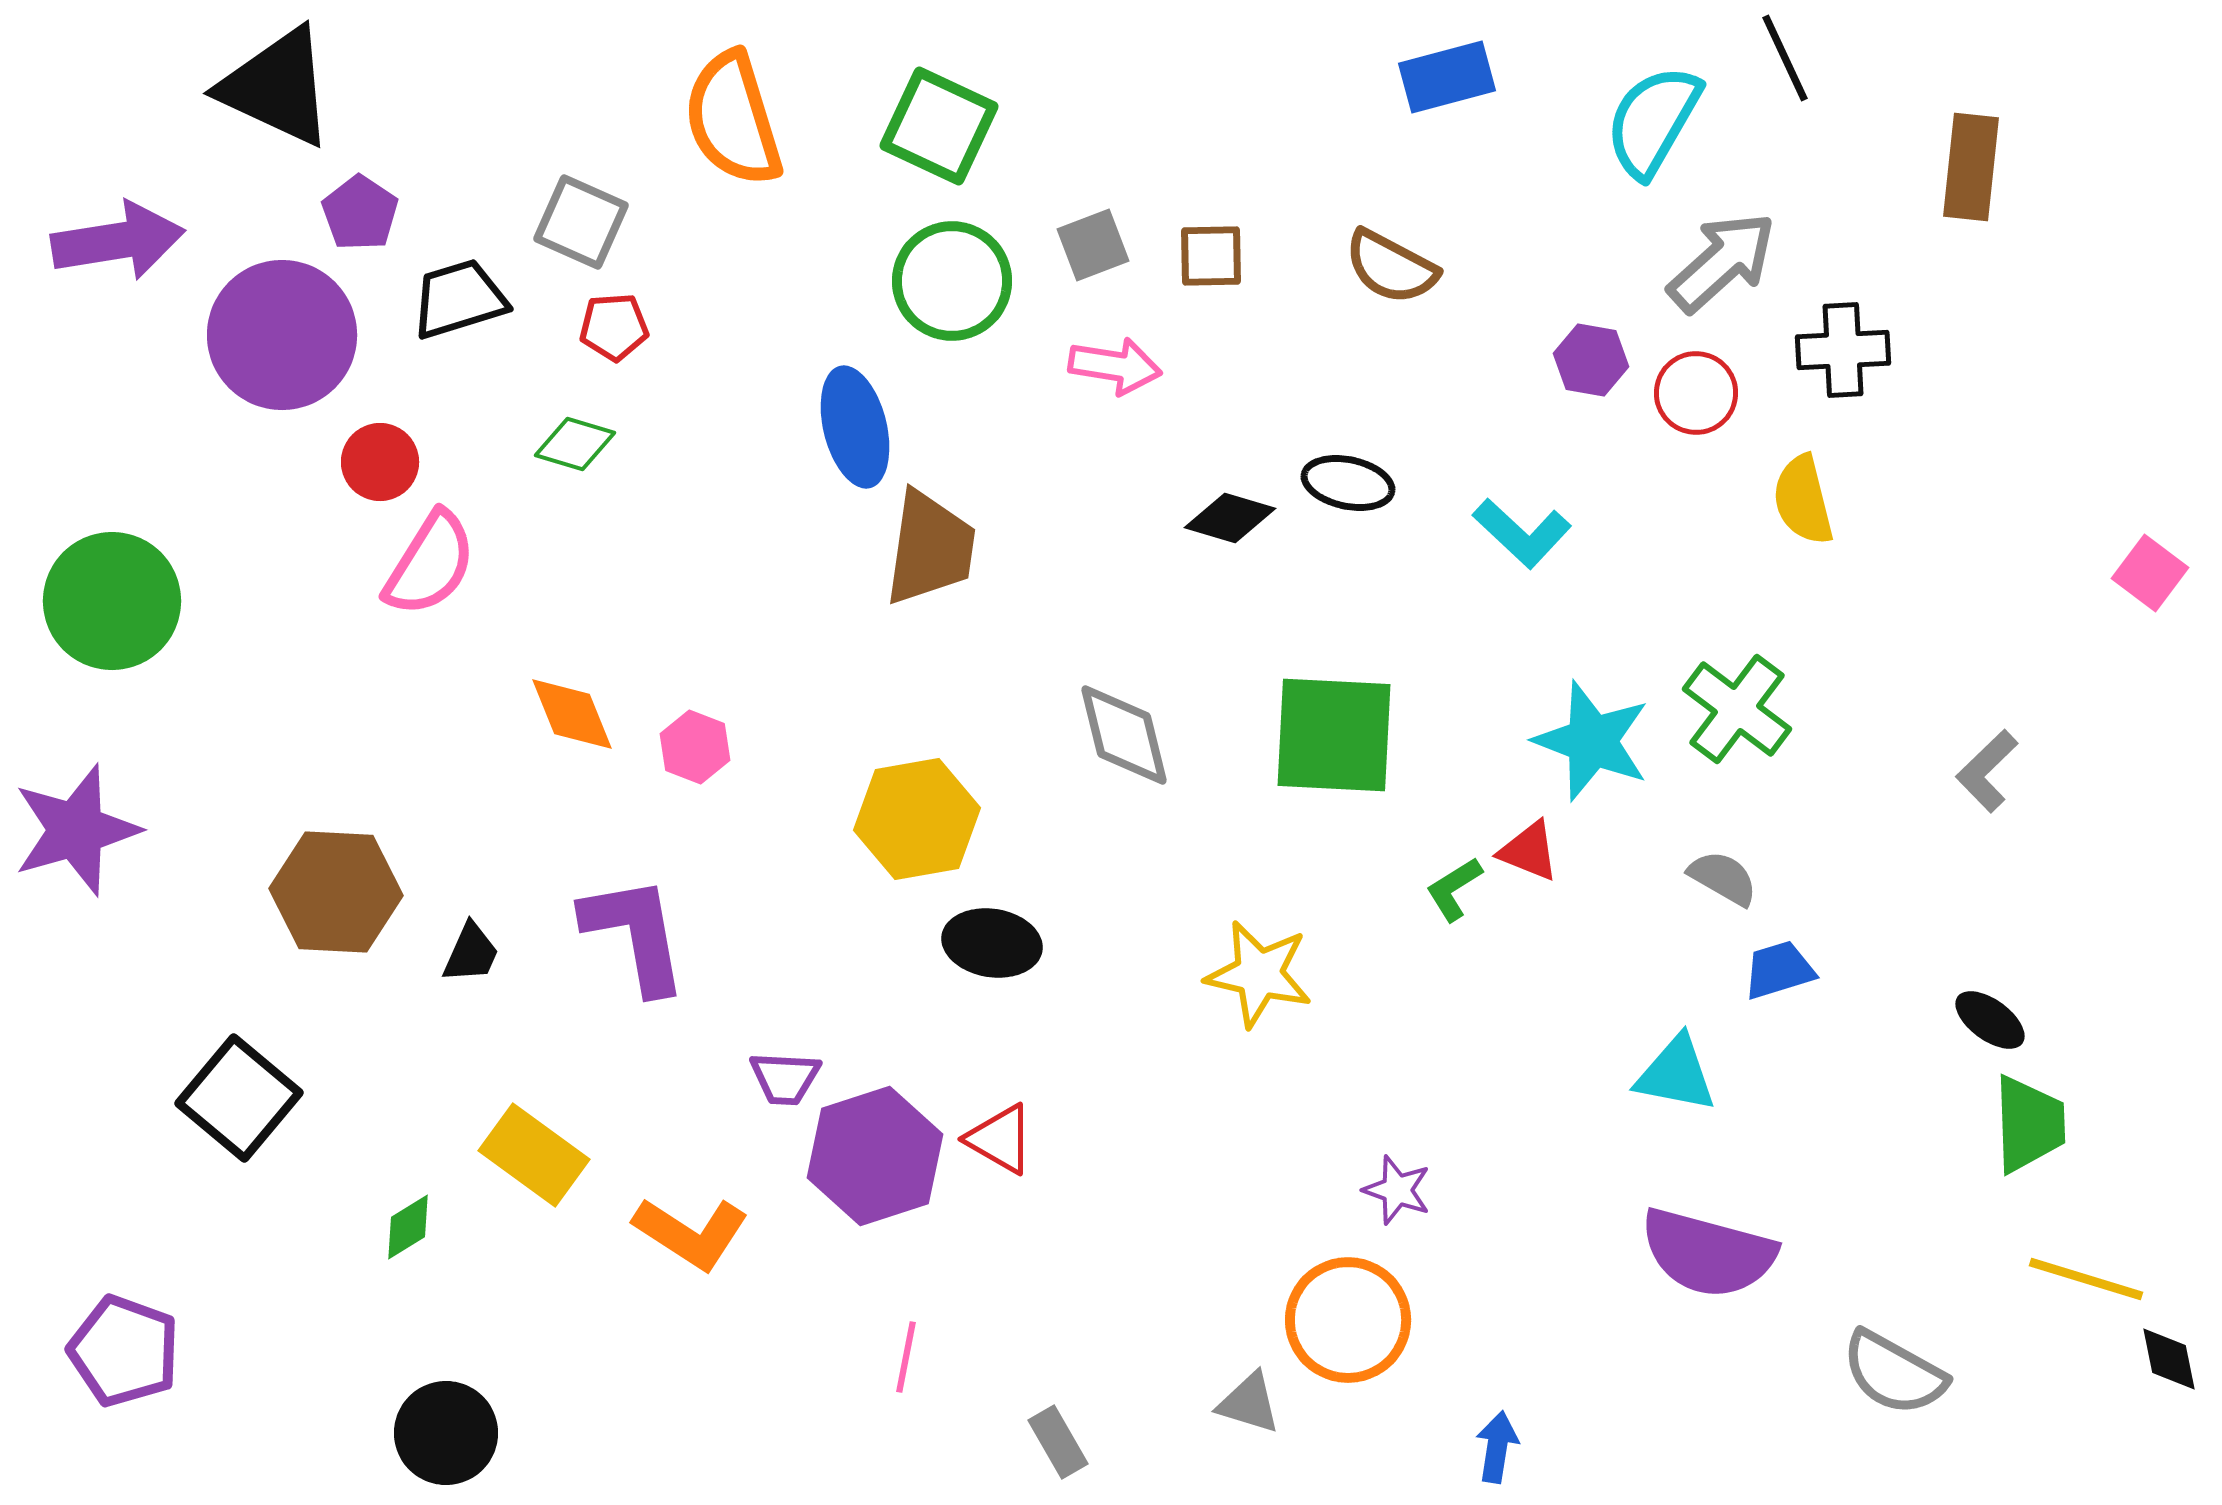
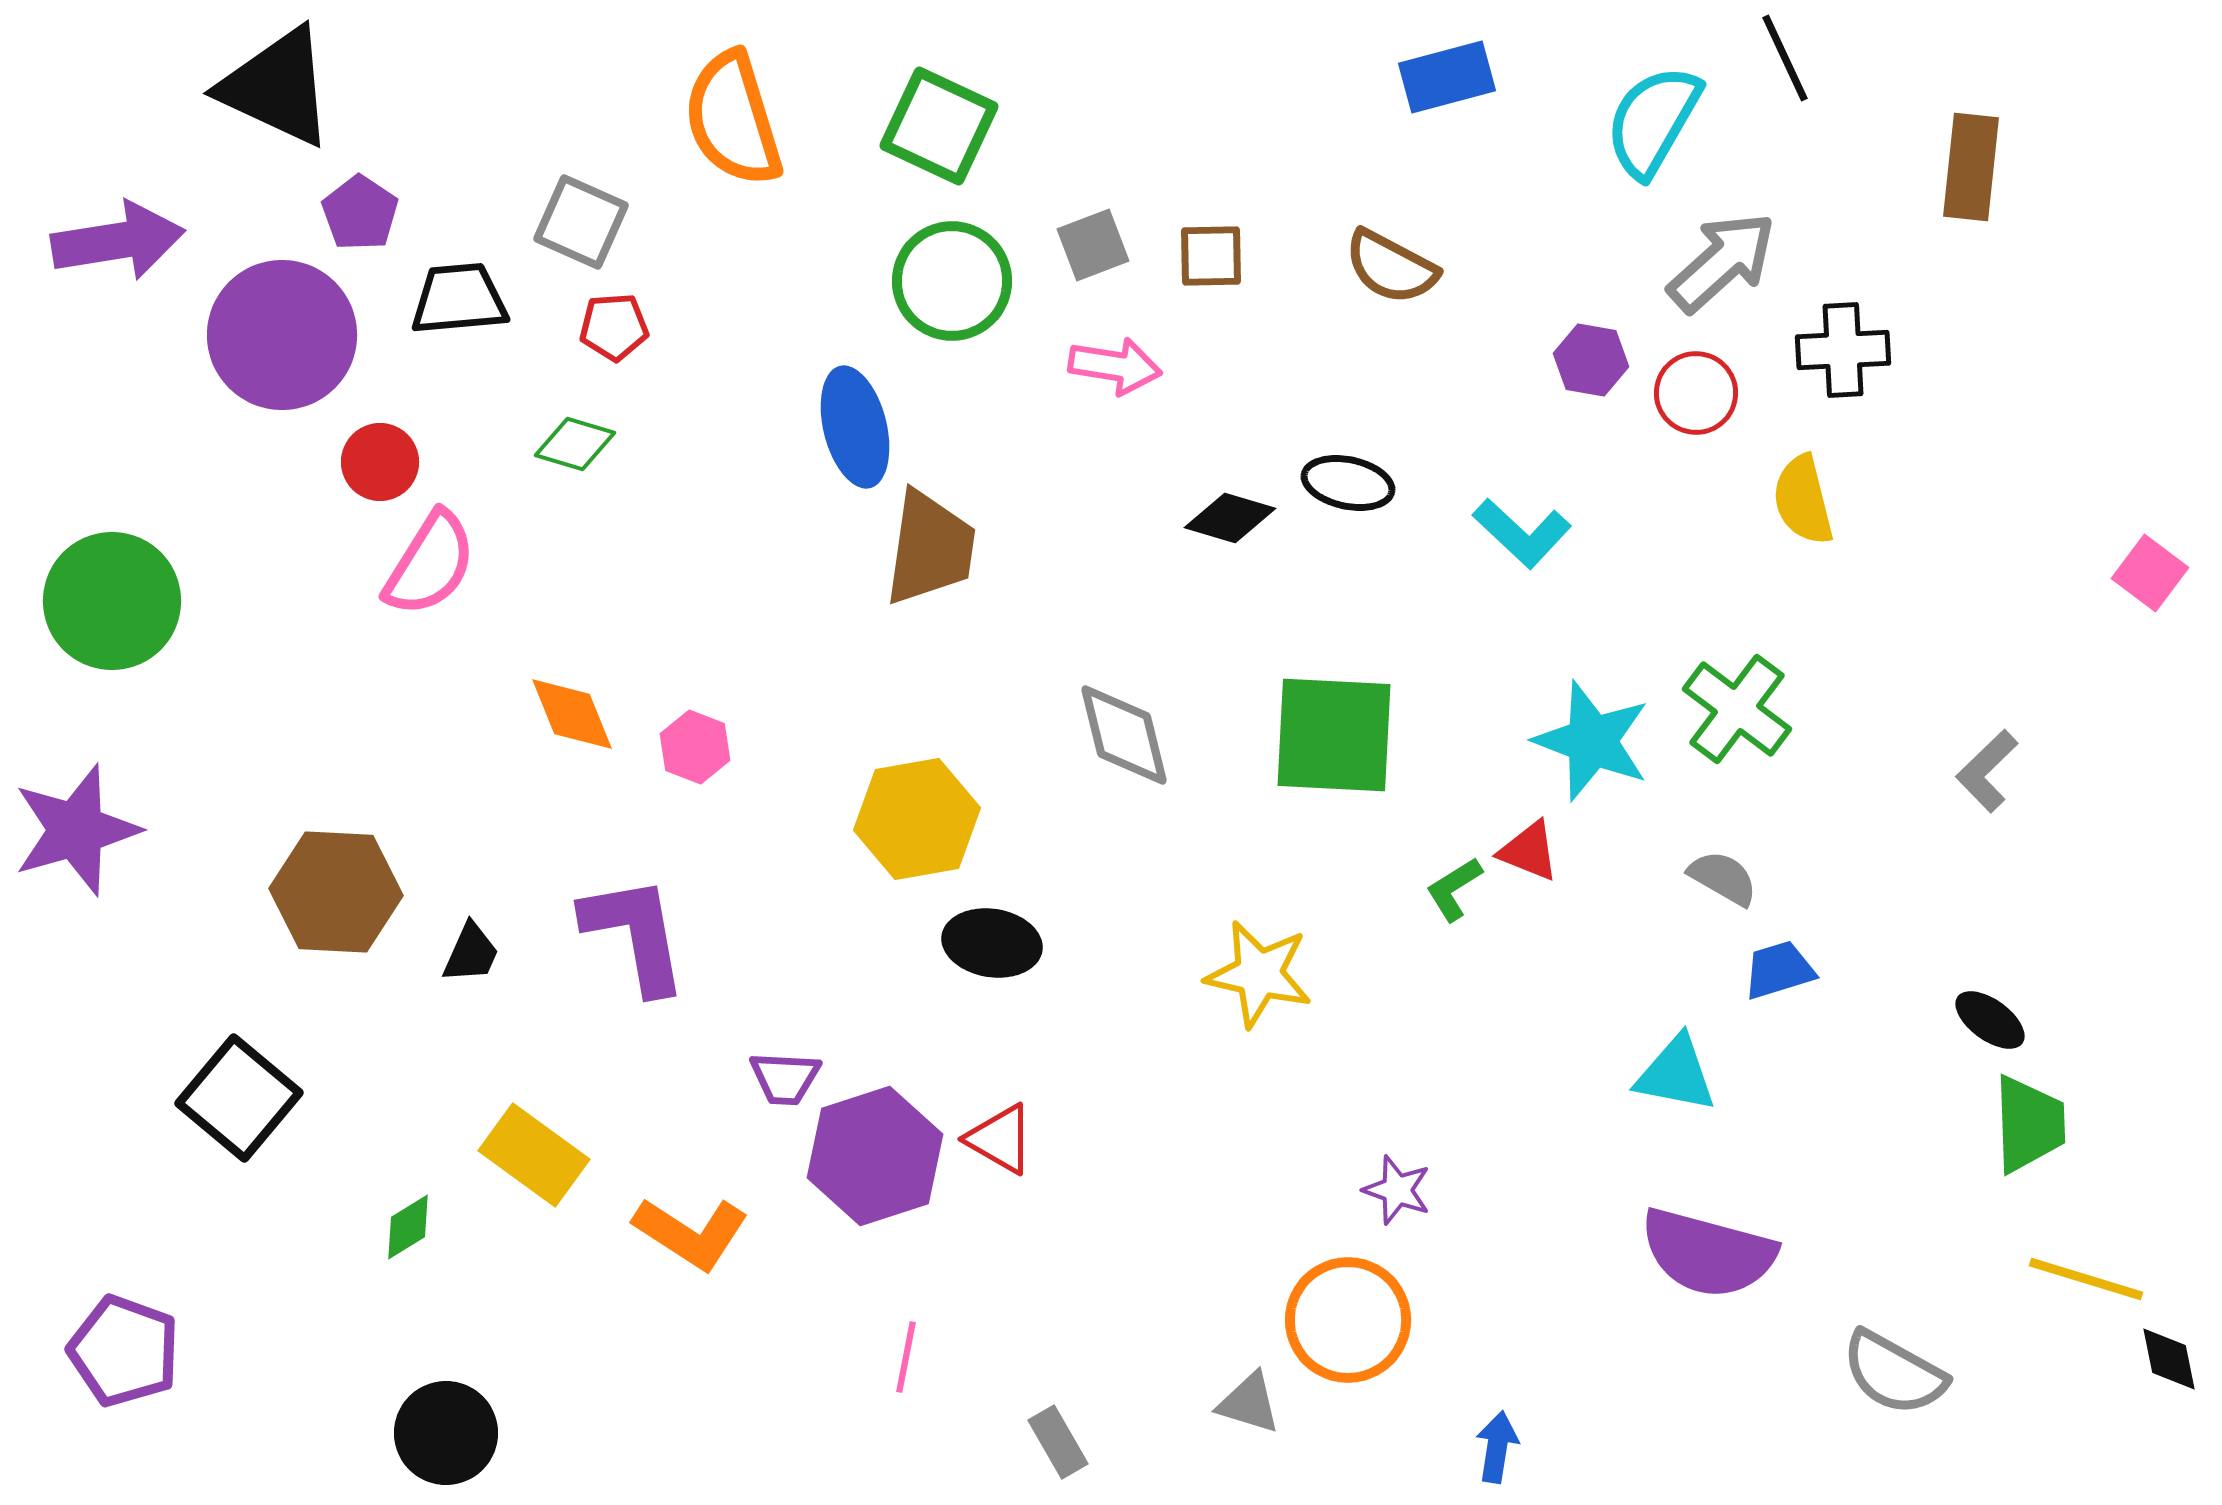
black trapezoid at (459, 299): rotated 12 degrees clockwise
